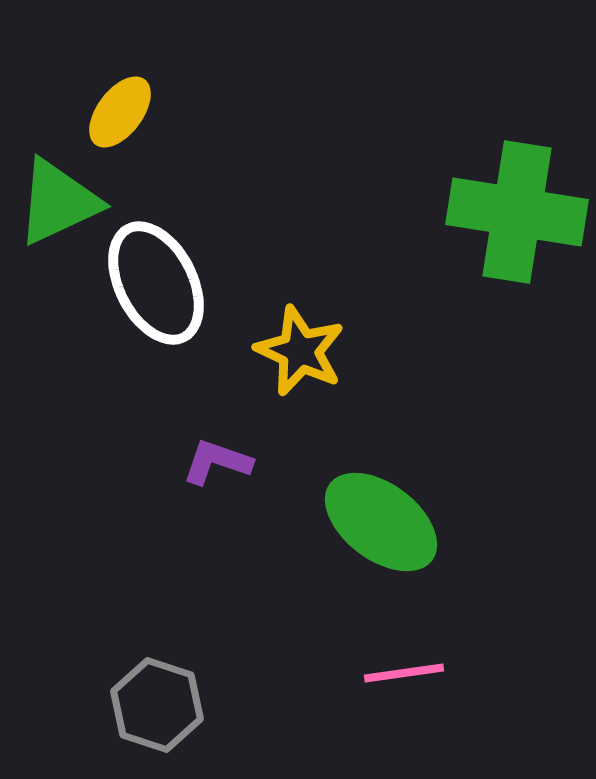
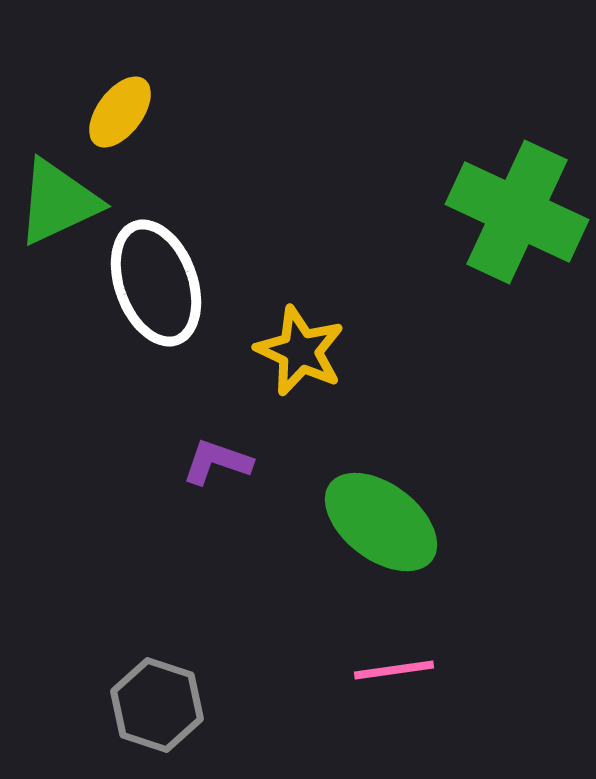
green cross: rotated 16 degrees clockwise
white ellipse: rotated 7 degrees clockwise
pink line: moved 10 px left, 3 px up
